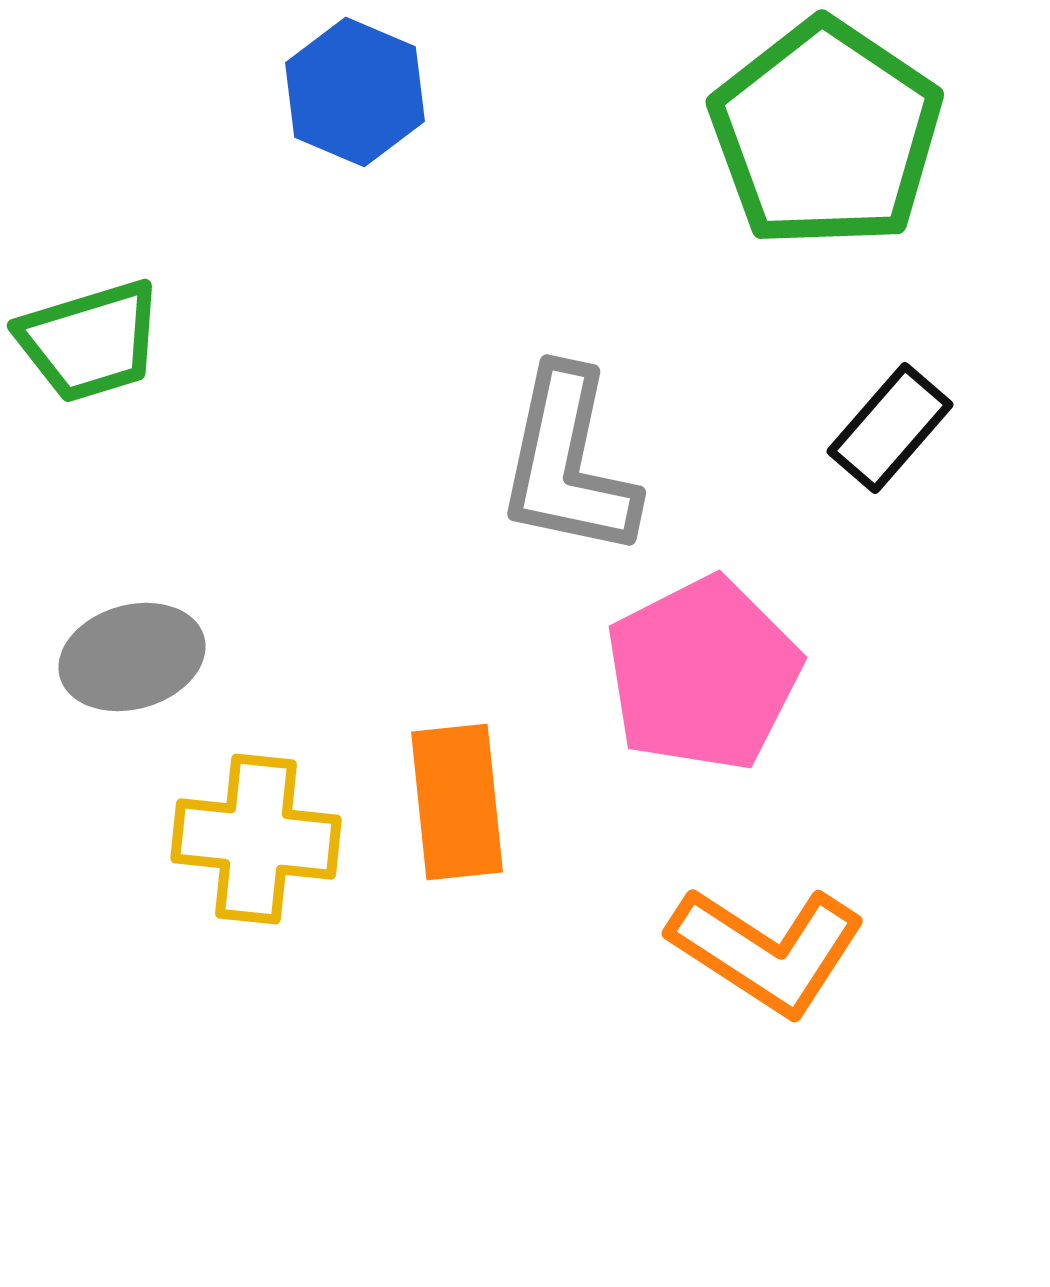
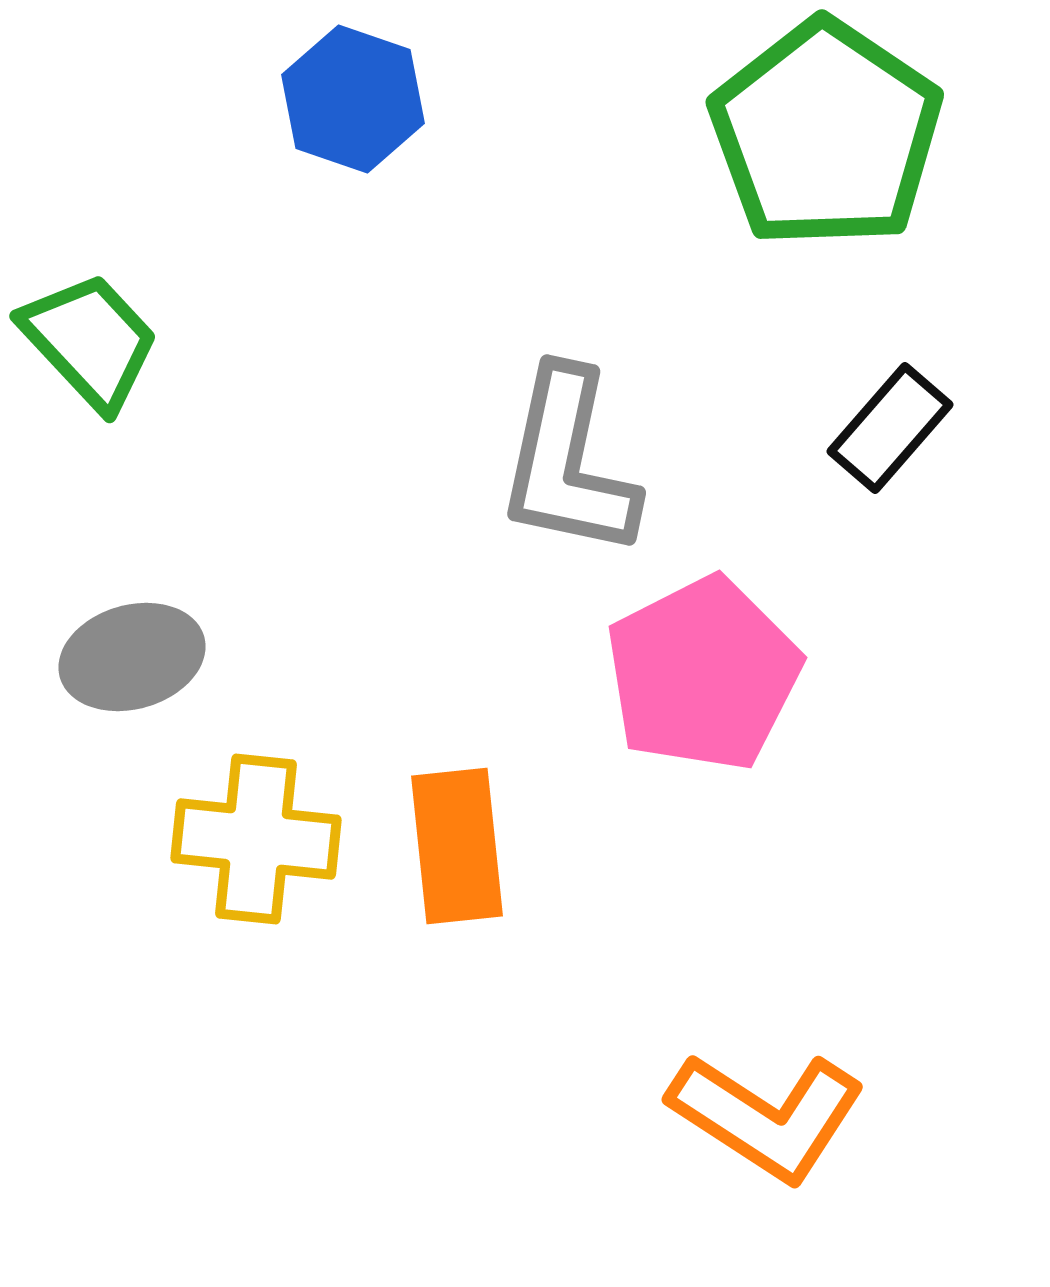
blue hexagon: moved 2 px left, 7 px down; rotated 4 degrees counterclockwise
green trapezoid: rotated 116 degrees counterclockwise
orange rectangle: moved 44 px down
orange L-shape: moved 166 px down
